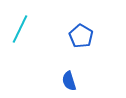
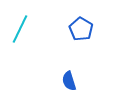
blue pentagon: moved 7 px up
